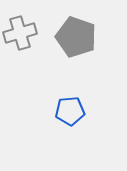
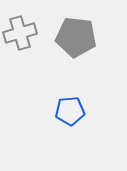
gray pentagon: rotated 12 degrees counterclockwise
